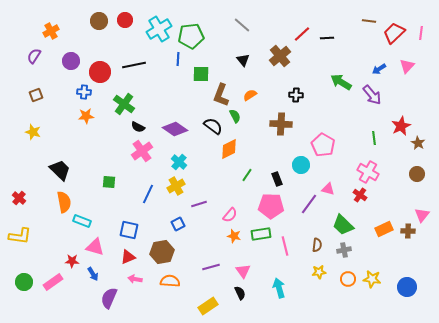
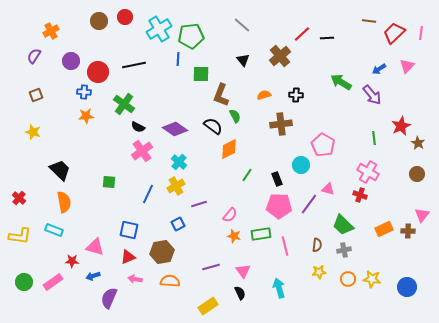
red circle at (125, 20): moved 3 px up
red circle at (100, 72): moved 2 px left
orange semicircle at (250, 95): moved 14 px right; rotated 16 degrees clockwise
brown cross at (281, 124): rotated 10 degrees counterclockwise
red cross at (360, 195): rotated 16 degrees counterclockwise
pink pentagon at (271, 206): moved 8 px right
cyan rectangle at (82, 221): moved 28 px left, 9 px down
blue arrow at (93, 274): moved 2 px down; rotated 104 degrees clockwise
